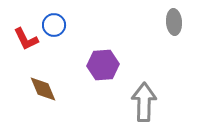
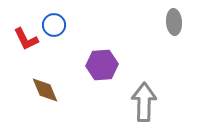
purple hexagon: moved 1 px left
brown diamond: moved 2 px right, 1 px down
